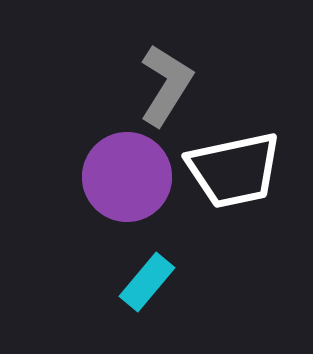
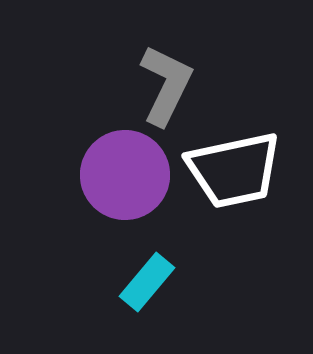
gray L-shape: rotated 6 degrees counterclockwise
purple circle: moved 2 px left, 2 px up
